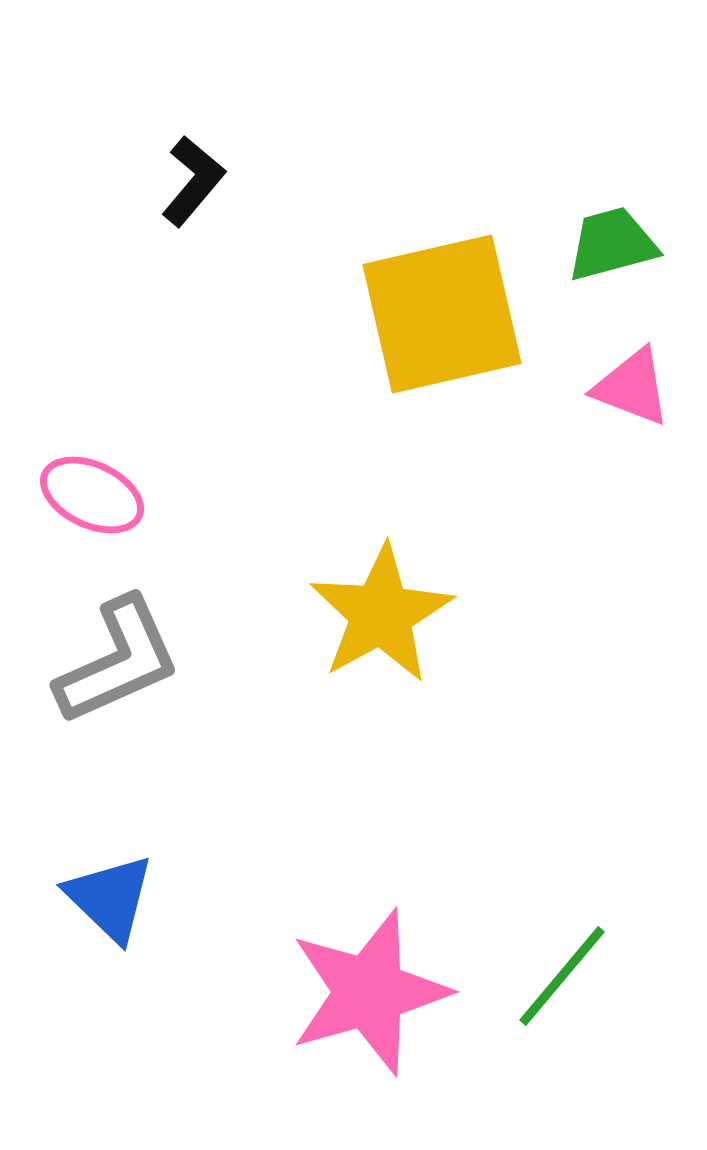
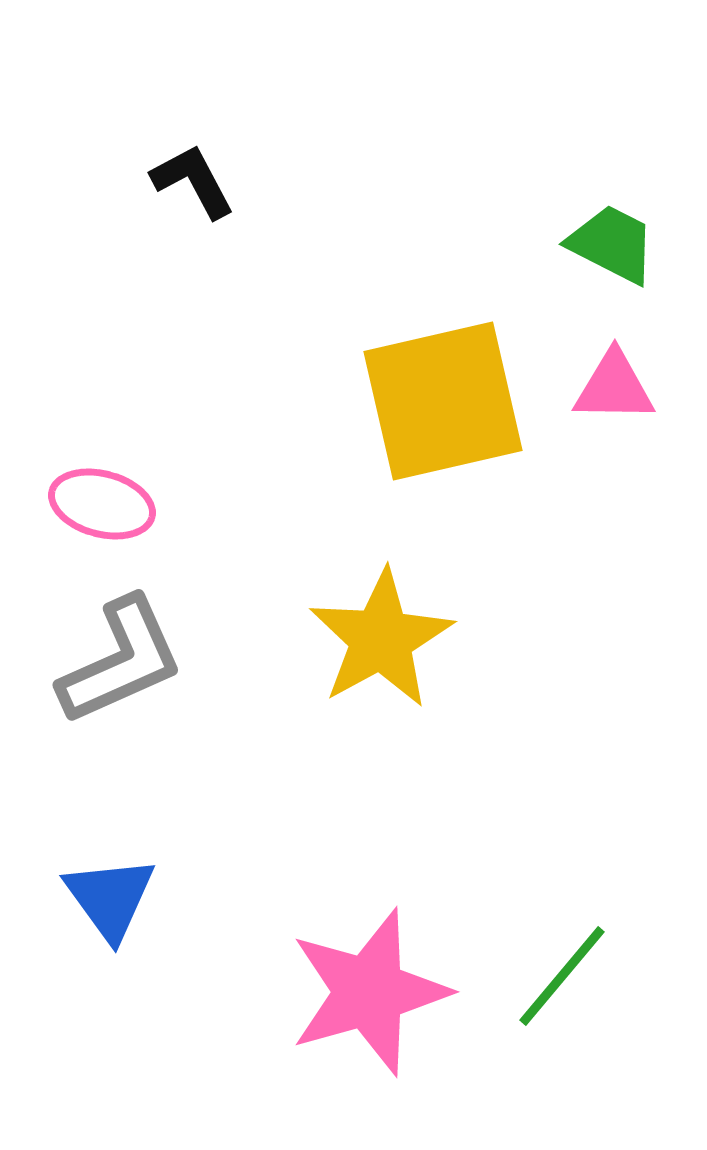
black L-shape: rotated 68 degrees counterclockwise
green trapezoid: rotated 42 degrees clockwise
yellow square: moved 1 px right, 87 px down
pink triangle: moved 18 px left; rotated 20 degrees counterclockwise
pink ellipse: moved 10 px right, 9 px down; rotated 10 degrees counterclockwise
yellow star: moved 25 px down
gray L-shape: moved 3 px right
blue triangle: rotated 10 degrees clockwise
